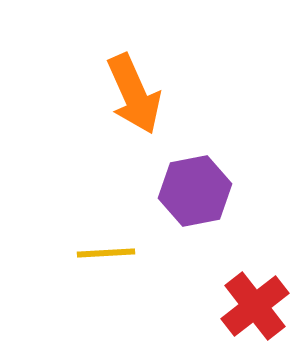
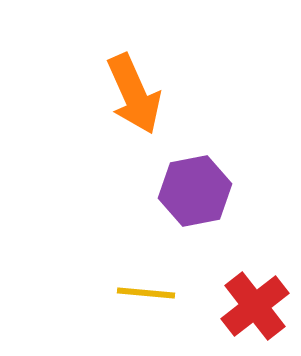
yellow line: moved 40 px right, 40 px down; rotated 8 degrees clockwise
